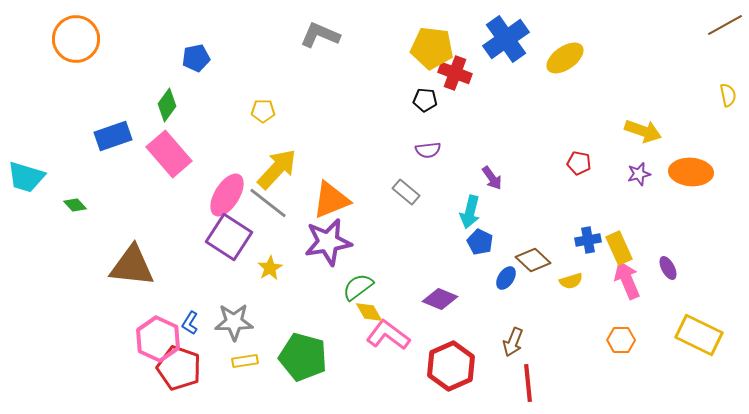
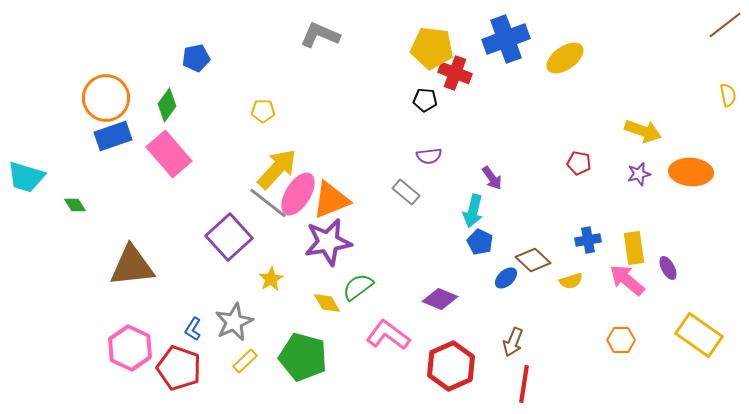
brown line at (725, 25): rotated 9 degrees counterclockwise
orange circle at (76, 39): moved 30 px right, 59 px down
blue cross at (506, 39): rotated 15 degrees clockwise
purple semicircle at (428, 150): moved 1 px right, 6 px down
pink ellipse at (227, 195): moved 71 px right, 1 px up
green diamond at (75, 205): rotated 10 degrees clockwise
cyan arrow at (470, 212): moved 3 px right, 1 px up
purple square at (229, 237): rotated 15 degrees clockwise
yellow rectangle at (619, 248): moved 15 px right; rotated 16 degrees clockwise
brown triangle at (132, 266): rotated 12 degrees counterclockwise
yellow star at (270, 268): moved 1 px right, 11 px down
blue ellipse at (506, 278): rotated 15 degrees clockwise
pink arrow at (627, 280): rotated 27 degrees counterclockwise
yellow diamond at (369, 312): moved 42 px left, 9 px up
gray star at (234, 322): rotated 24 degrees counterclockwise
blue L-shape at (190, 323): moved 3 px right, 6 px down
yellow rectangle at (699, 335): rotated 9 degrees clockwise
pink hexagon at (158, 339): moved 28 px left, 9 px down
yellow rectangle at (245, 361): rotated 35 degrees counterclockwise
red line at (528, 383): moved 4 px left, 1 px down; rotated 15 degrees clockwise
